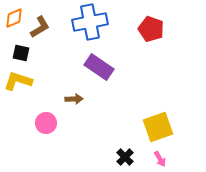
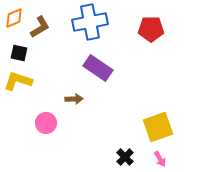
red pentagon: rotated 20 degrees counterclockwise
black square: moved 2 px left
purple rectangle: moved 1 px left, 1 px down
